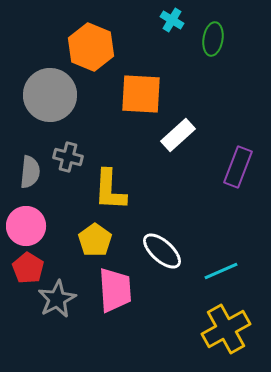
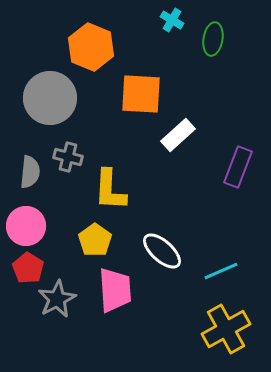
gray circle: moved 3 px down
